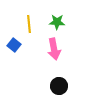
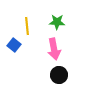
yellow line: moved 2 px left, 2 px down
black circle: moved 11 px up
